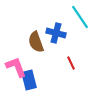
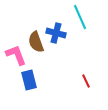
cyan line: rotated 10 degrees clockwise
red line: moved 15 px right, 18 px down
pink L-shape: moved 12 px up
